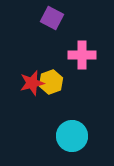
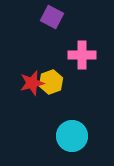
purple square: moved 1 px up
